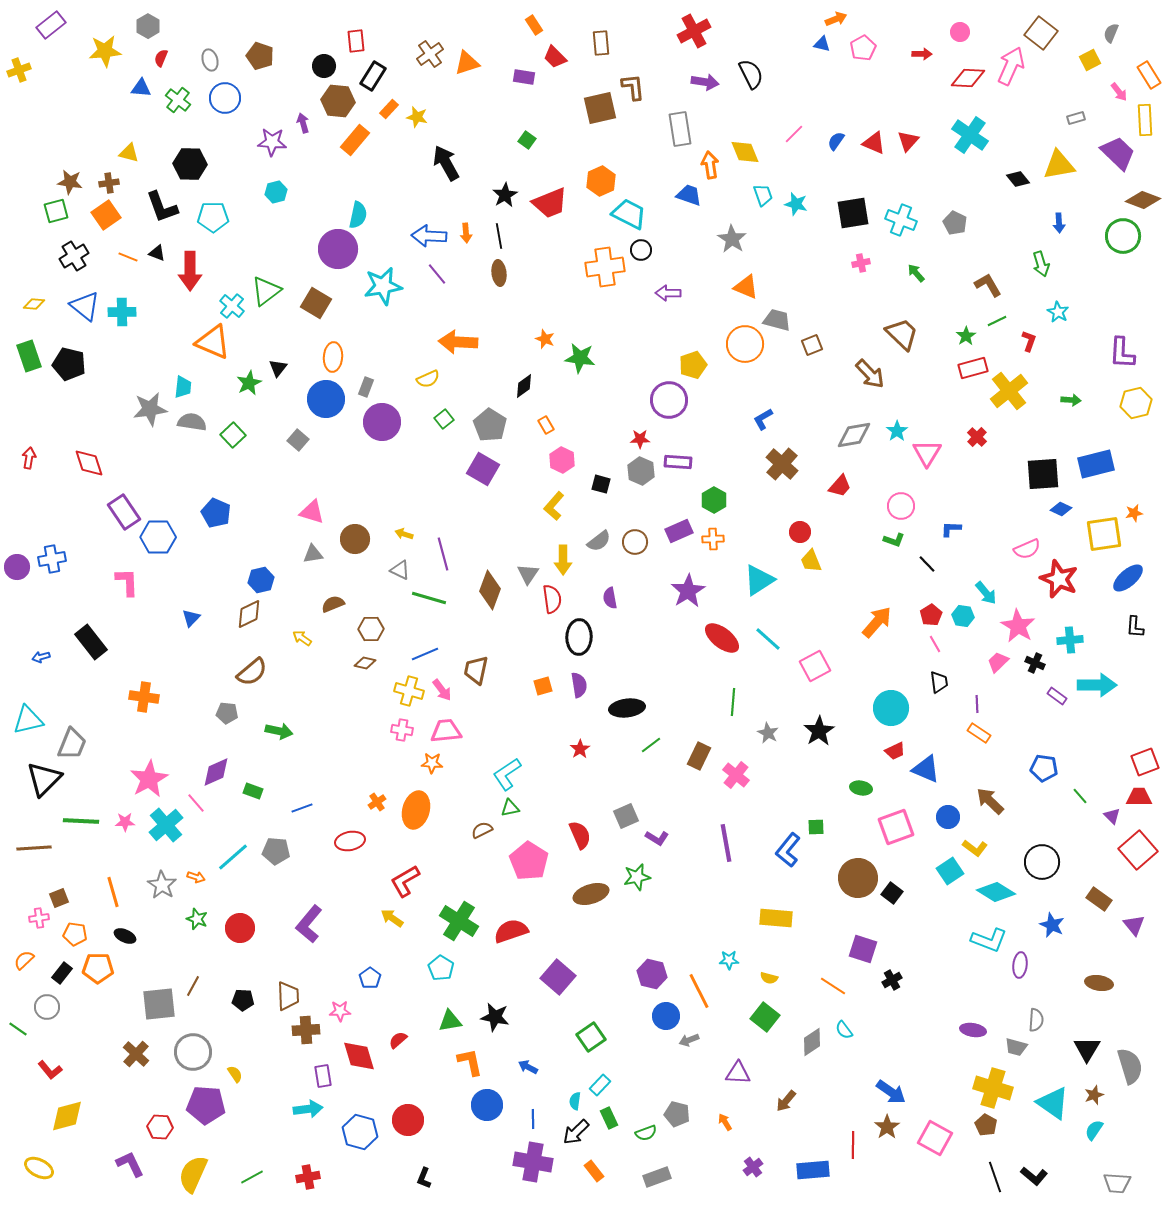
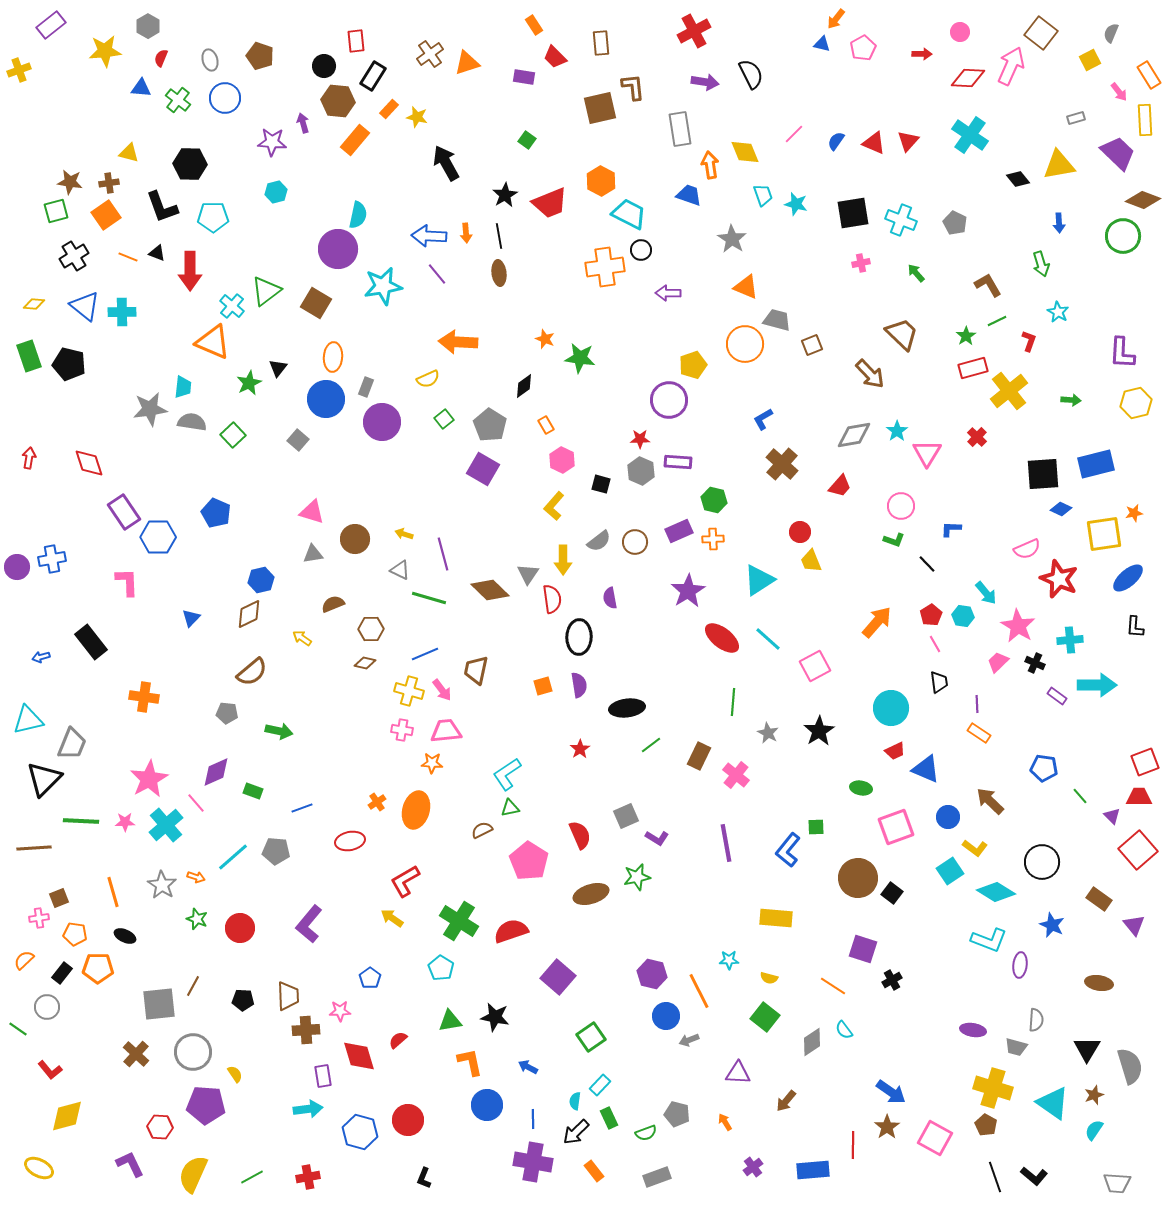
orange arrow at (836, 19): rotated 150 degrees clockwise
orange hexagon at (601, 181): rotated 8 degrees counterclockwise
green hexagon at (714, 500): rotated 15 degrees counterclockwise
brown diamond at (490, 590): rotated 66 degrees counterclockwise
